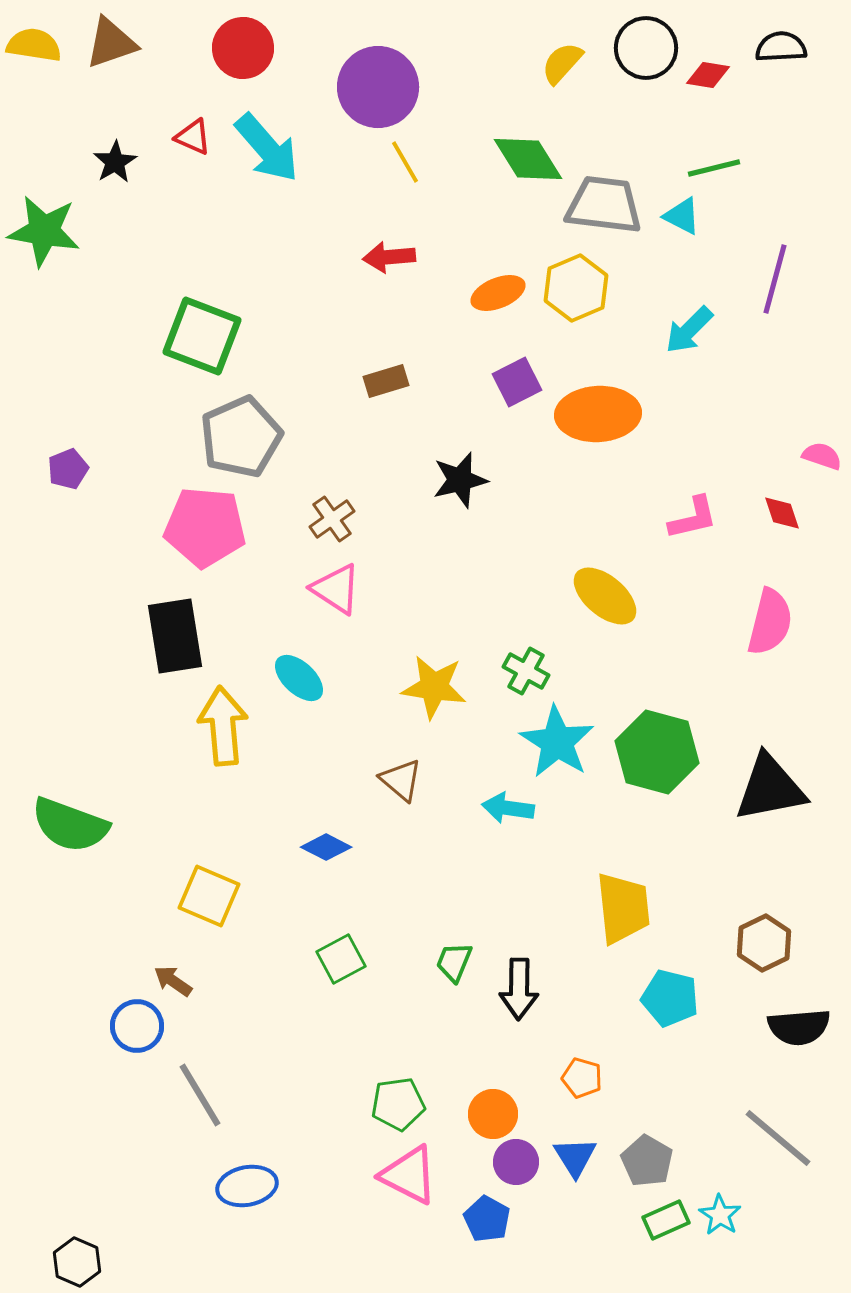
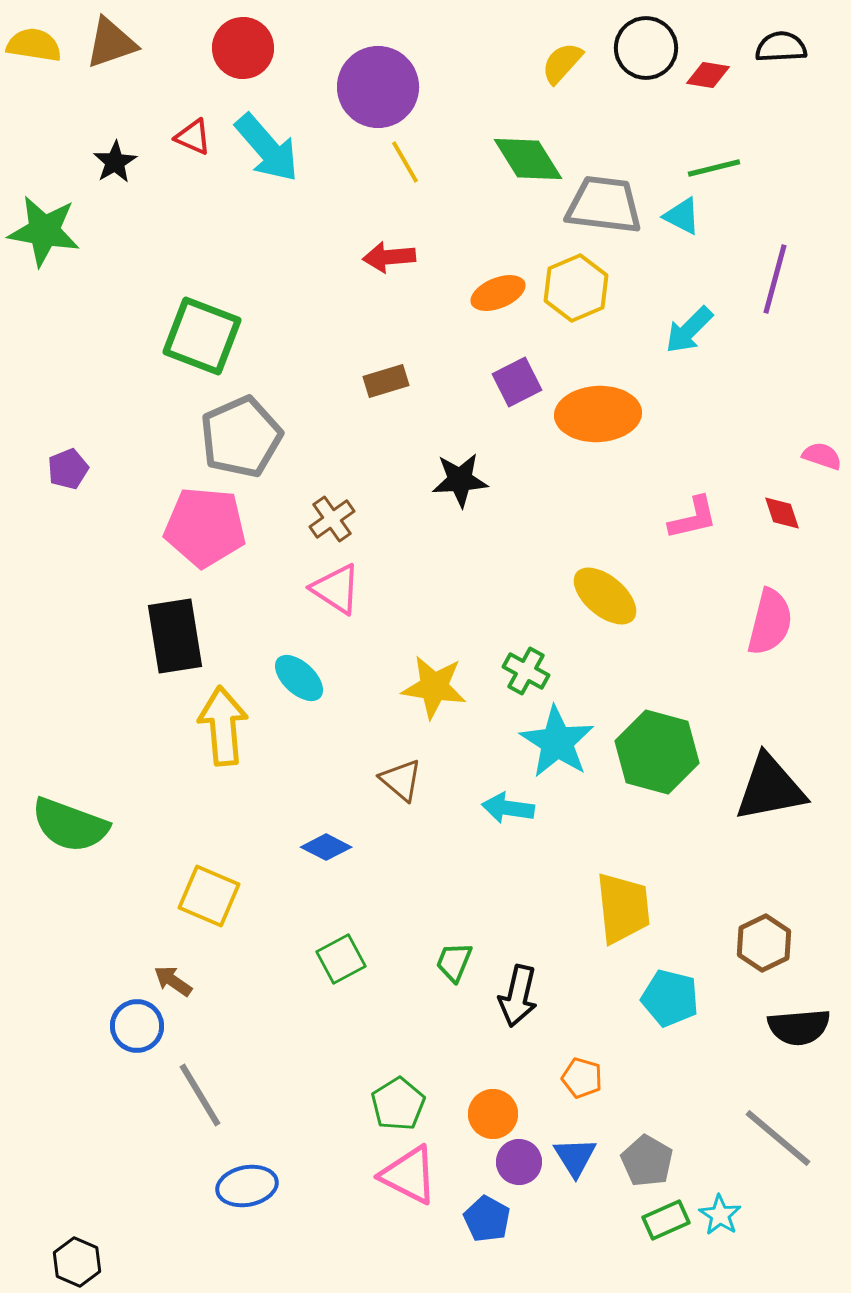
black star at (460, 480): rotated 10 degrees clockwise
black arrow at (519, 989): moved 1 px left, 7 px down; rotated 12 degrees clockwise
green pentagon at (398, 1104): rotated 24 degrees counterclockwise
purple circle at (516, 1162): moved 3 px right
